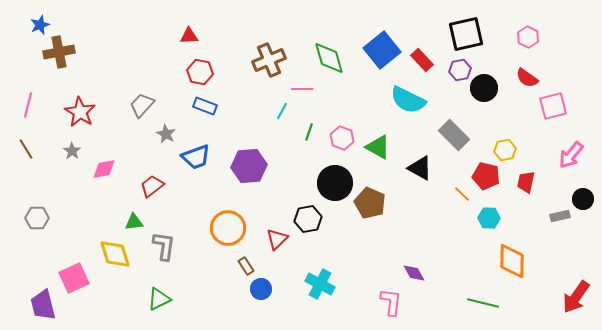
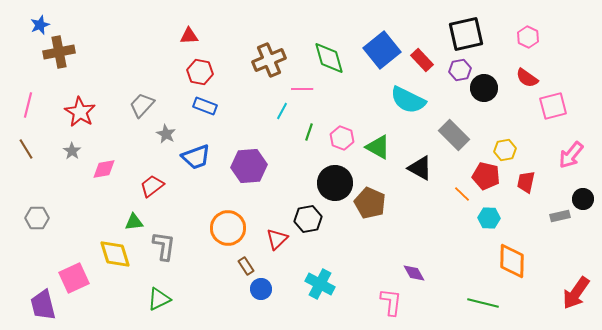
red arrow at (576, 297): moved 4 px up
